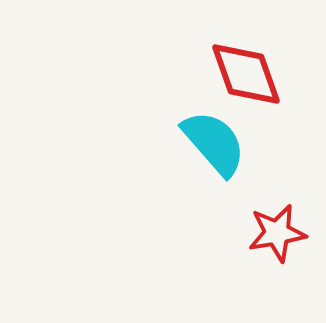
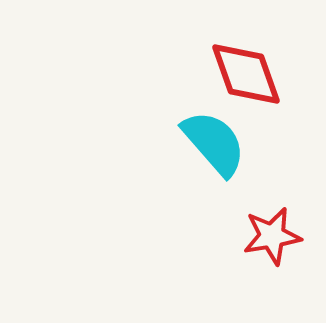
red star: moved 5 px left, 3 px down
